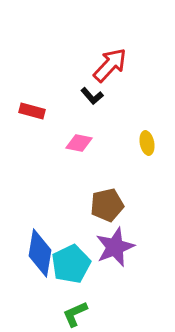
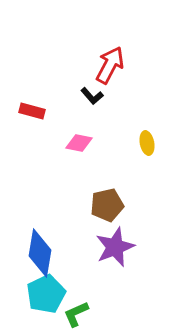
red arrow: rotated 15 degrees counterclockwise
cyan pentagon: moved 25 px left, 30 px down
green L-shape: moved 1 px right
